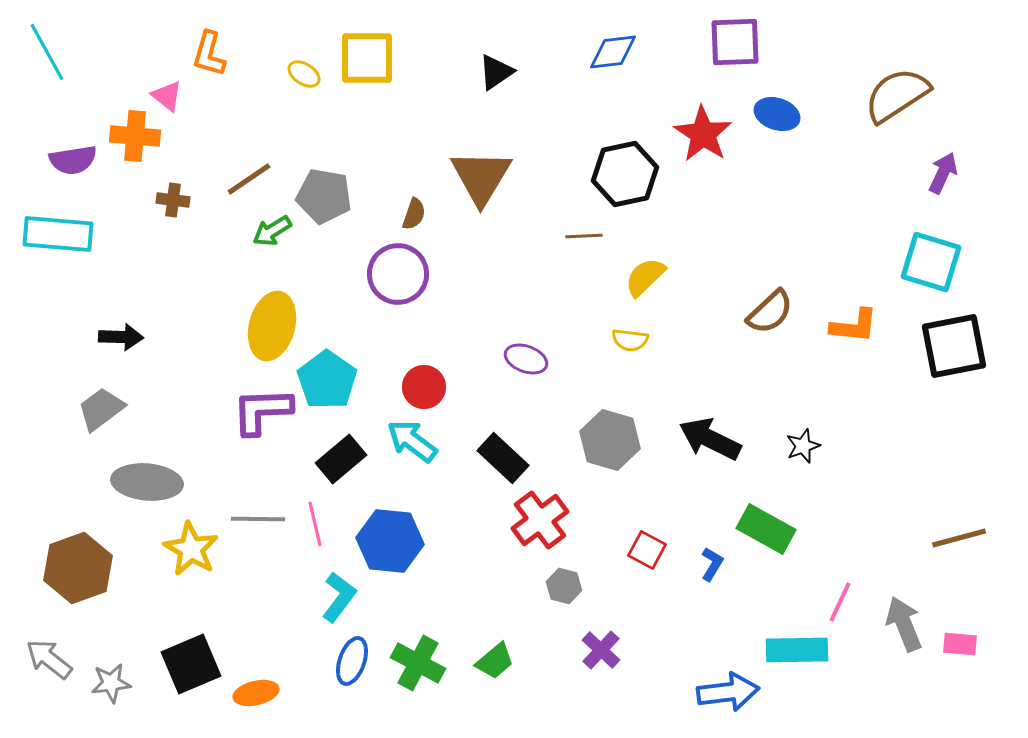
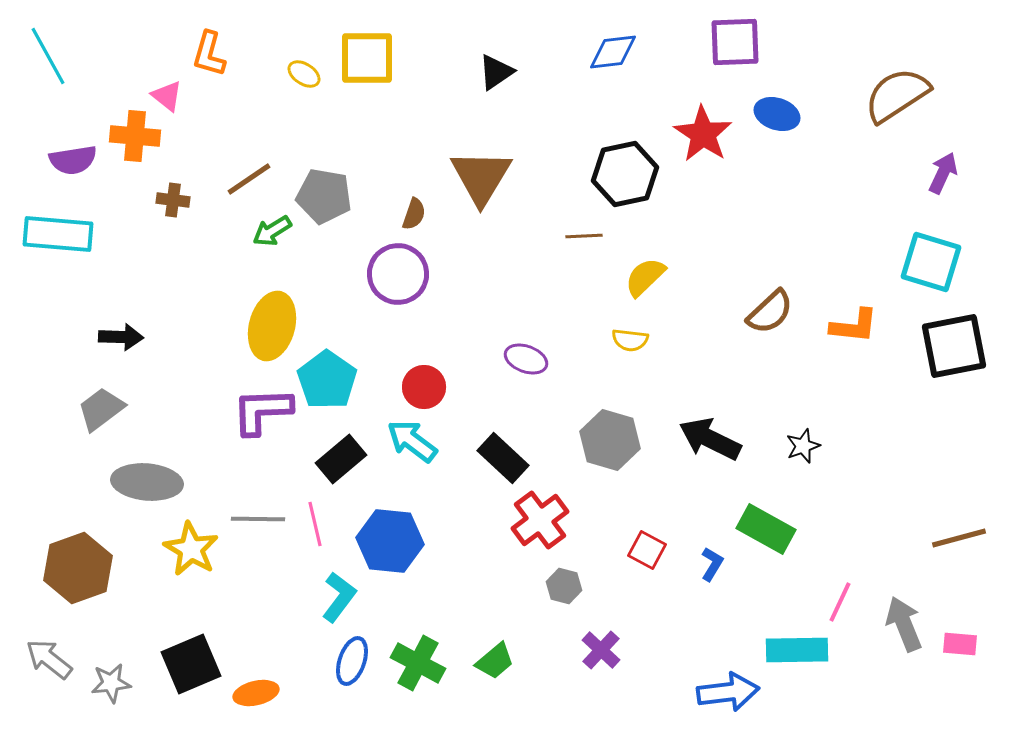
cyan line at (47, 52): moved 1 px right, 4 px down
